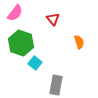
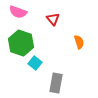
pink semicircle: moved 3 px right, 1 px up; rotated 72 degrees clockwise
gray rectangle: moved 2 px up
